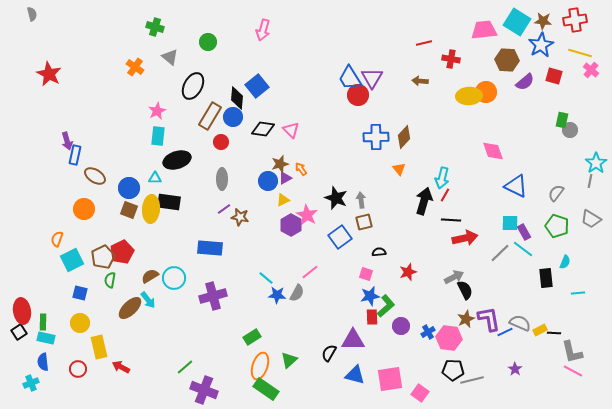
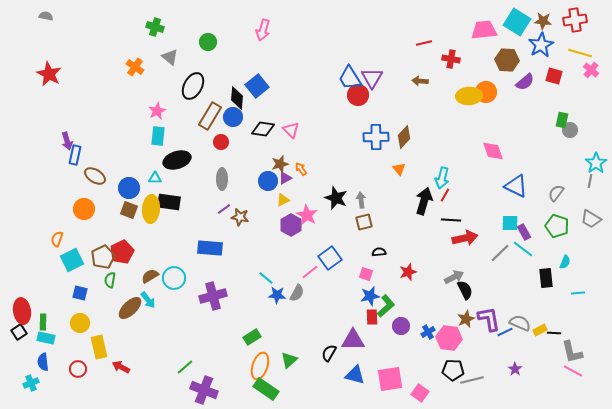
gray semicircle at (32, 14): moved 14 px right, 2 px down; rotated 64 degrees counterclockwise
blue square at (340, 237): moved 10 px left, 21 px down
